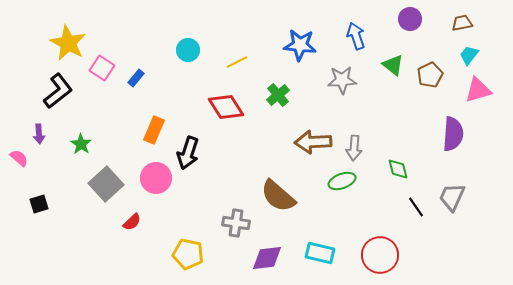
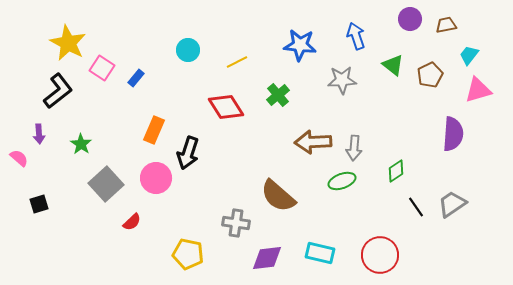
brown trapezoid: moved 16 px left, 2 px down
green diamond: moved 2 px left, 2 px down; rotated 70 degrees clockwise
gray trapezoid: moved 7 px down; rotated 32 degrees clockwise
